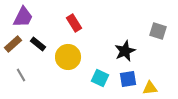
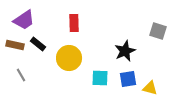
purple trapezoid: moved 1 px right, 3 px down; rotated 30 degrees clockwise
red rectangle: rotated 30 degrees clockwise
brown rectangle: moved 2 px right, 1 px down; rotated 54 degrees clockwise
yellow circle: moved 1 px right, 1 px down
cyan square: rotated 24 degrees counterclockwise
yellow triangle: rotated 21 degrees clockwise
